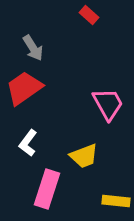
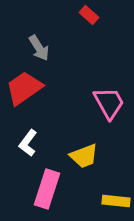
gray arrow: moved 6 px right
pink trapezoid: moved 1 px right, 1 px up
